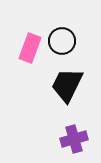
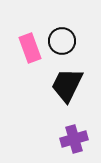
pink rectangle: rotated 40 degrees counterclockwise
